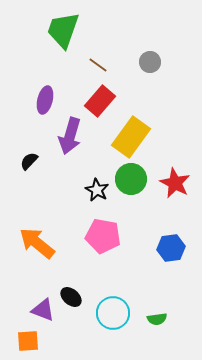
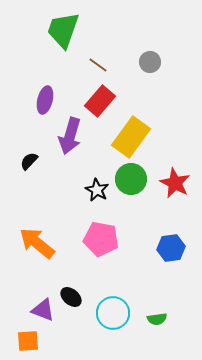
pink pentagon: moved 2 px left, 3 px down
